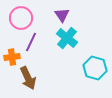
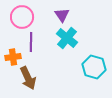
pink circle: moved 1 px right, 1 px up
purple line: rotated 24 degrees counterclockwise
orange cross: moved 1 px right
cyan hexagon: moved 1 px left, 1 px up
